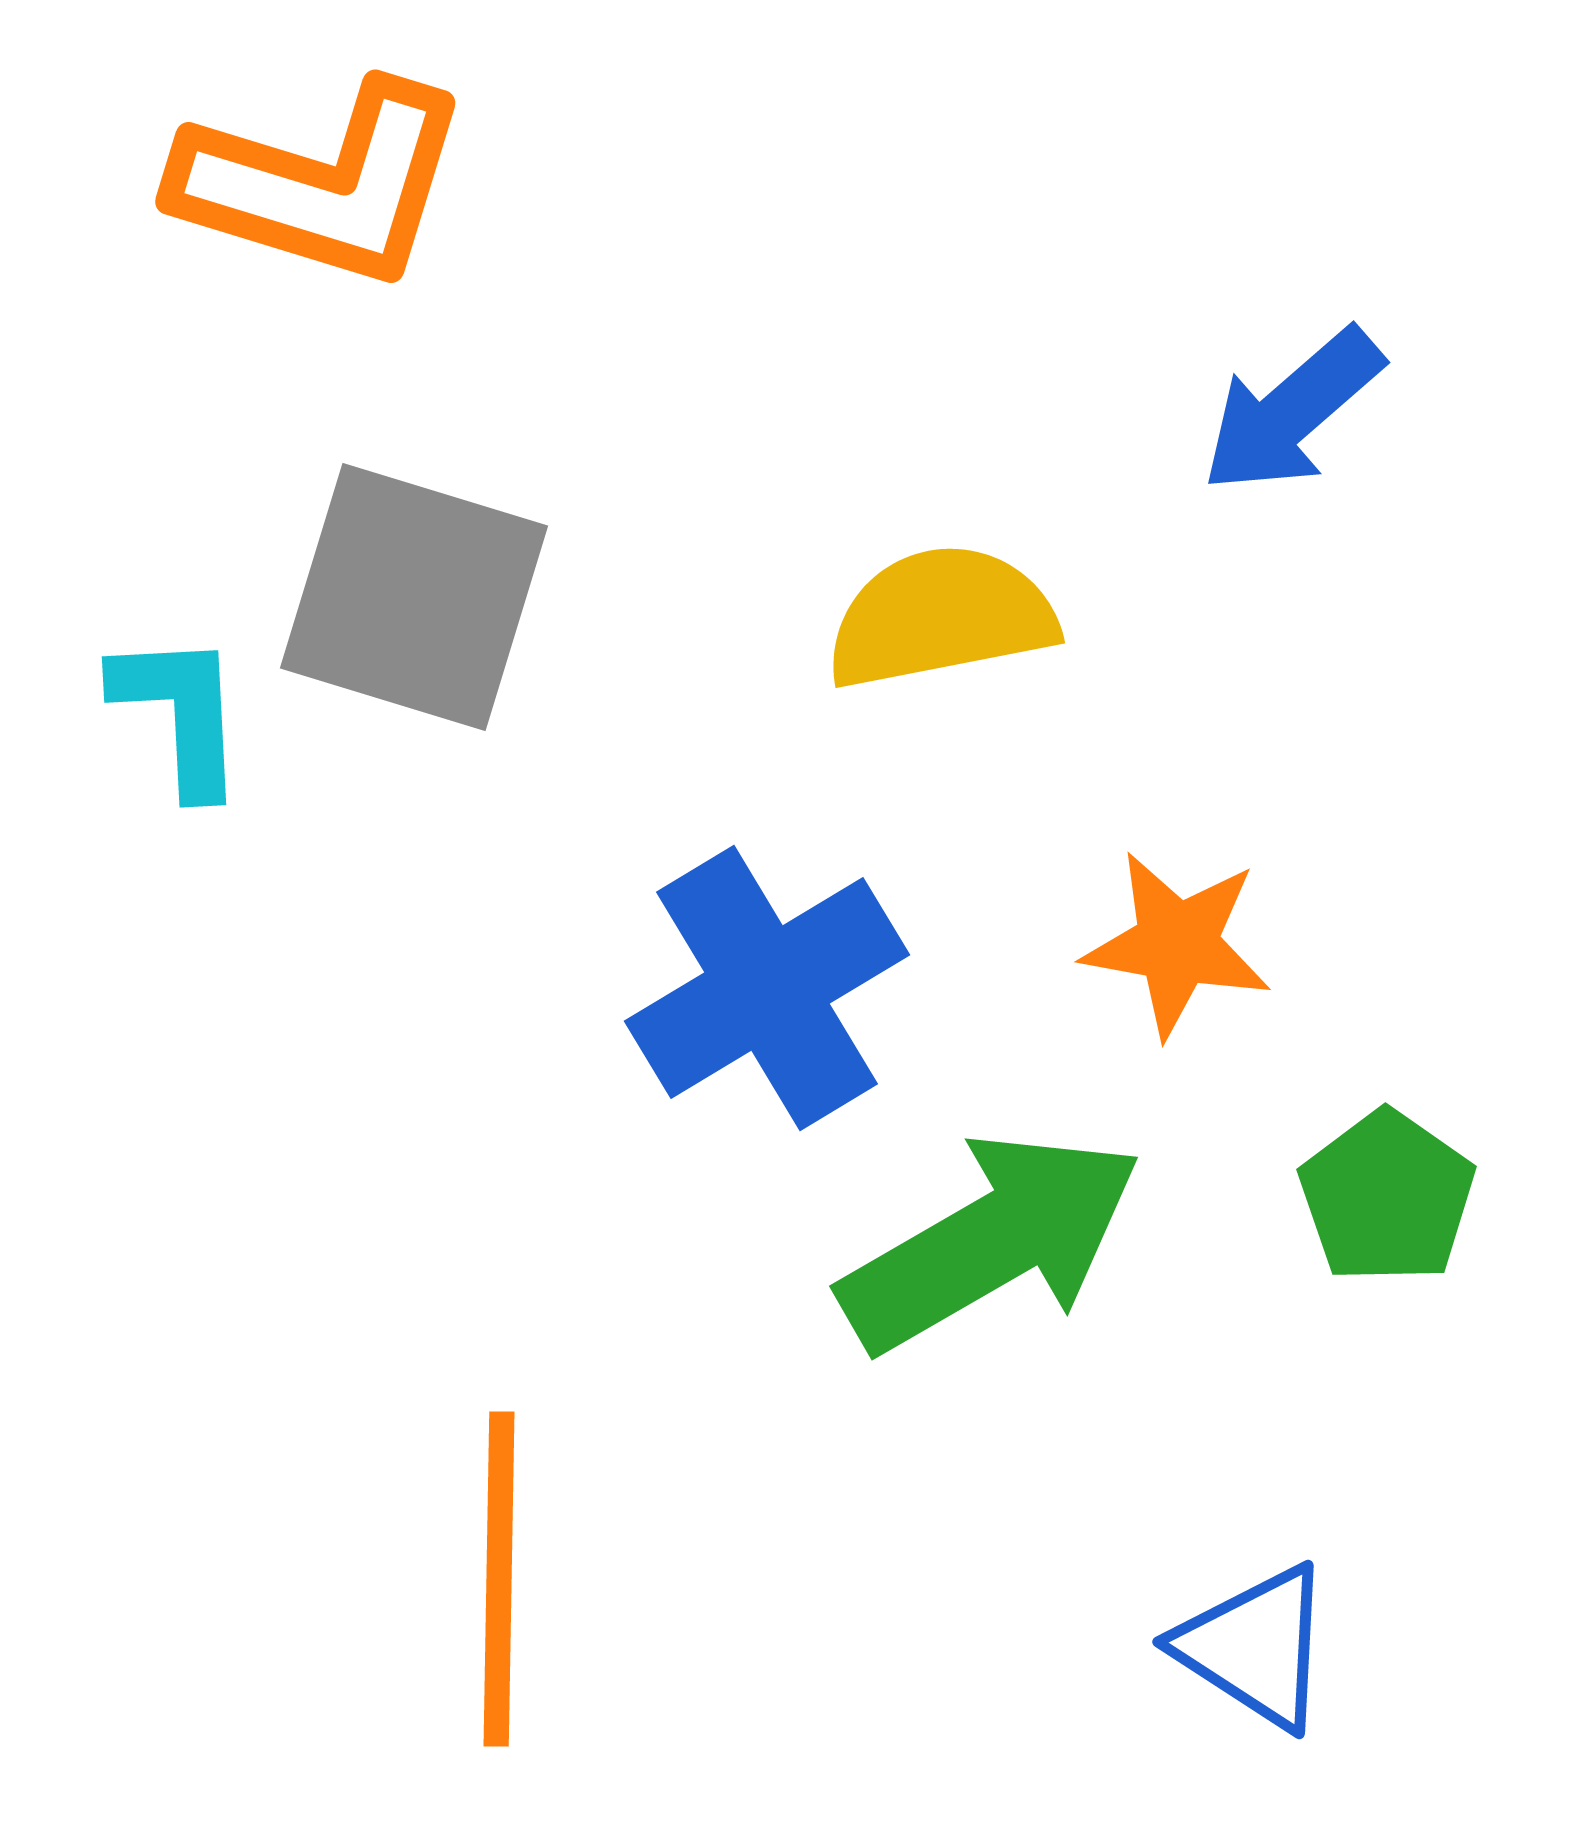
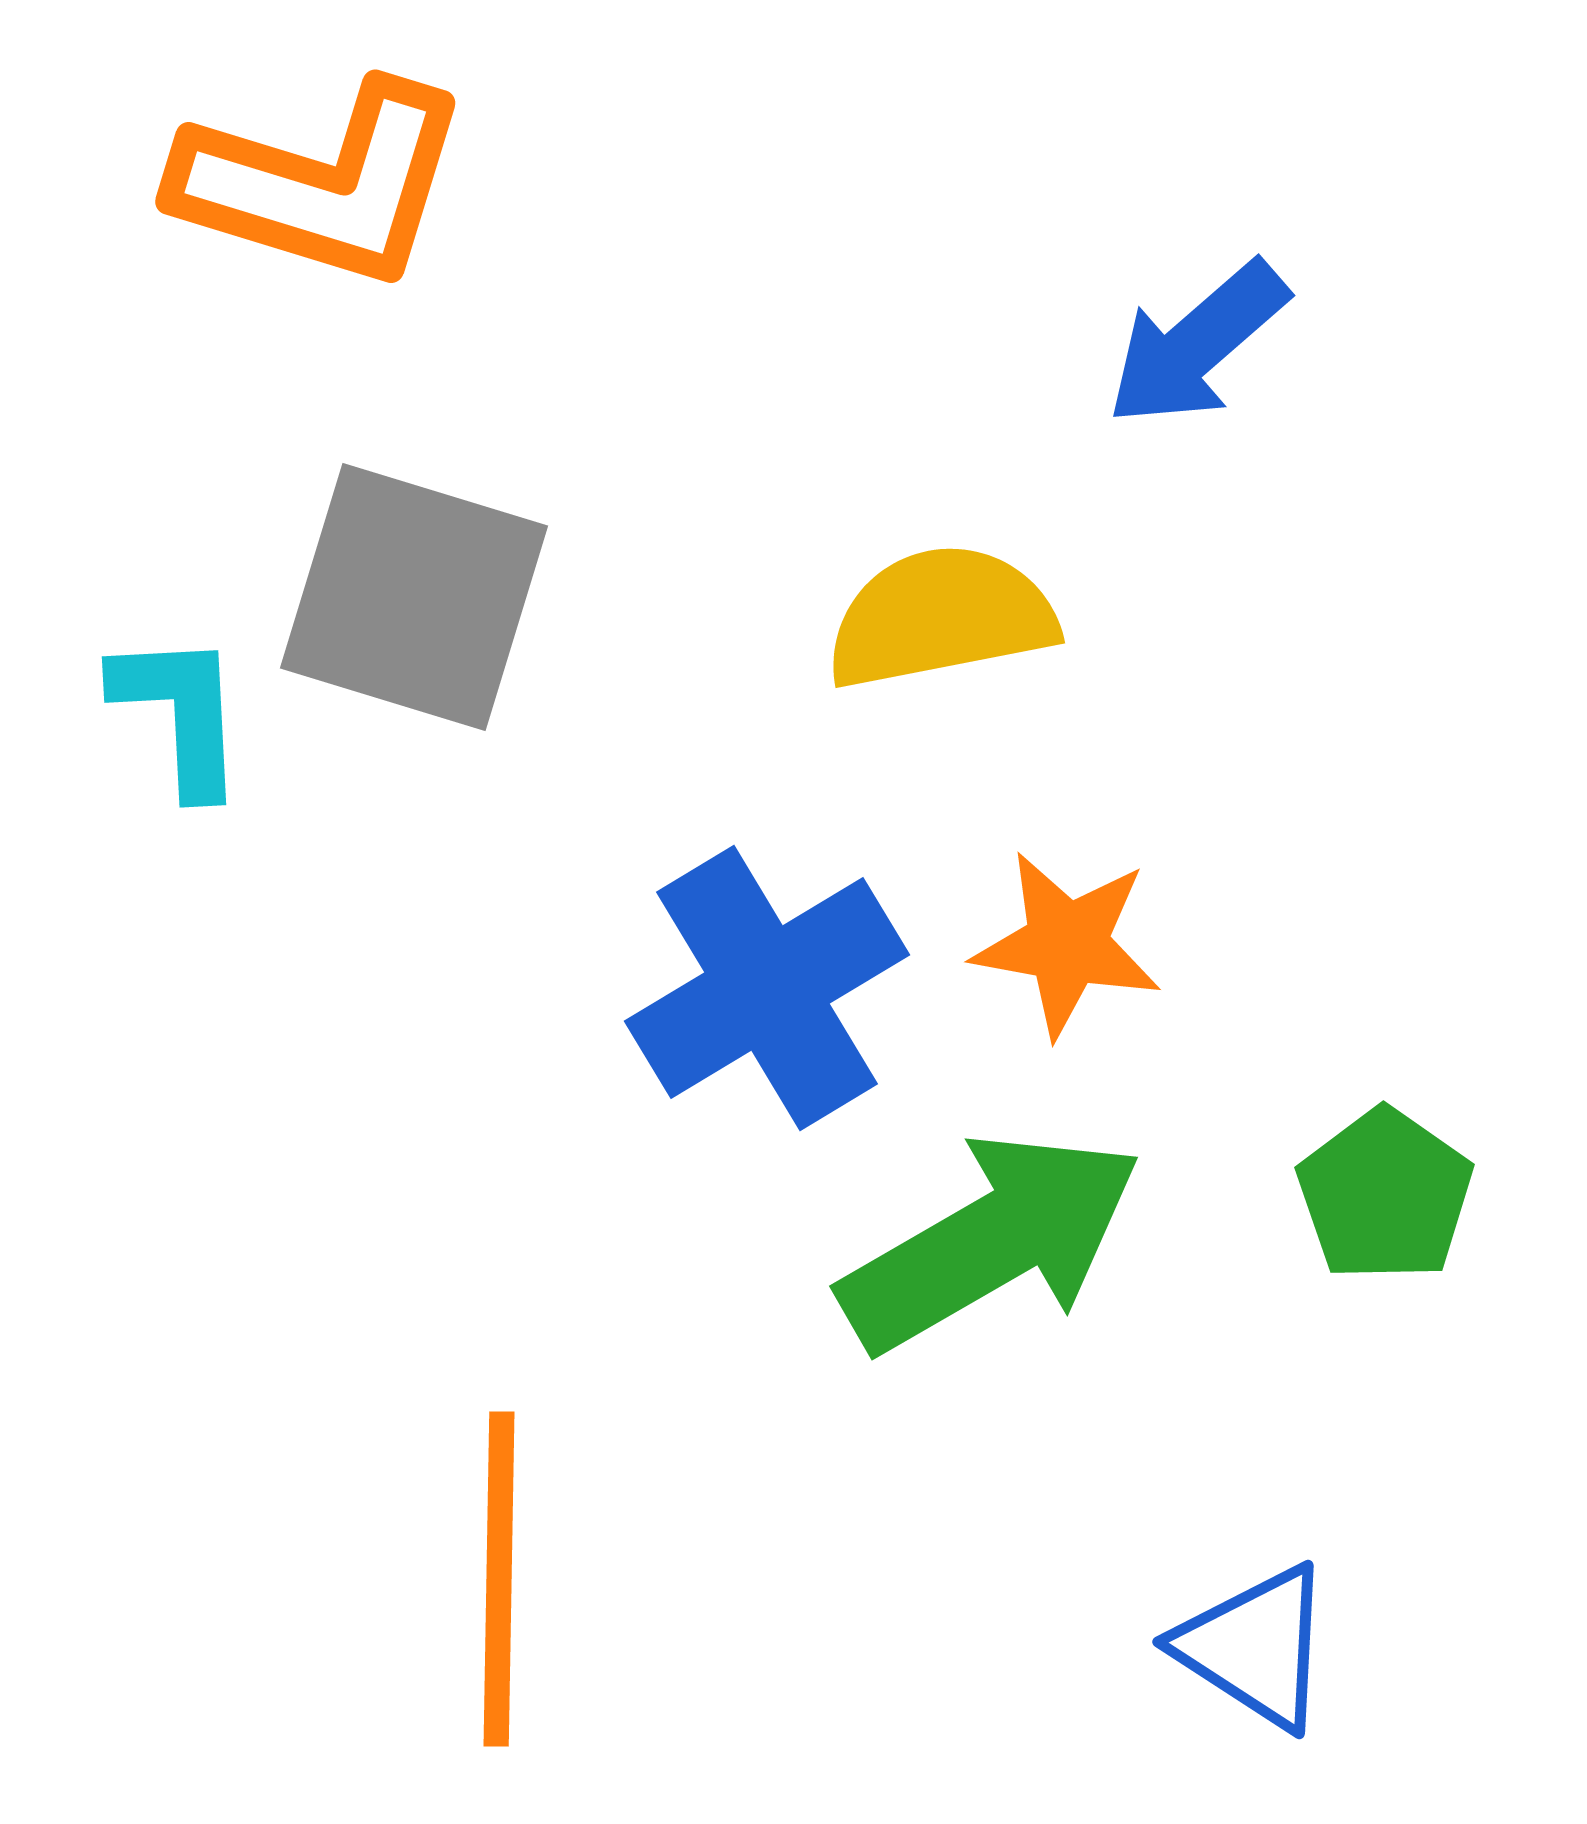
blue arrow: moved 95 px left, 67 px up
orange star: moved 110 px left
green pentagon: moved 2 px left, 2 px up
